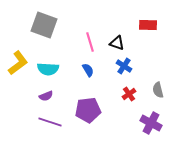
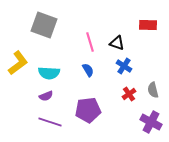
cyan semicircle: moved 1 px right, 4 px down
gray semicircle: moved 5 px left
purple cross: moved 1 px up
